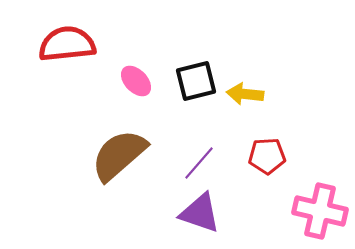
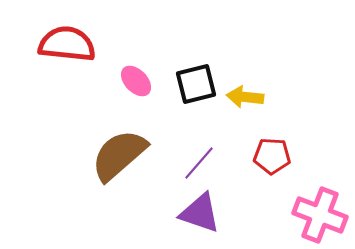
red semicircle: rotated 12 degrees clockwise
black square: moved 3 px down
yellow arrow: moved 3 px down
red pentagon: moved 5 px right; rotated 6 degrees clockwise
pink cross: moved 4 px down; rotated 8 degrees clockwise
